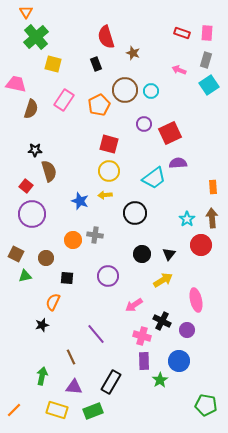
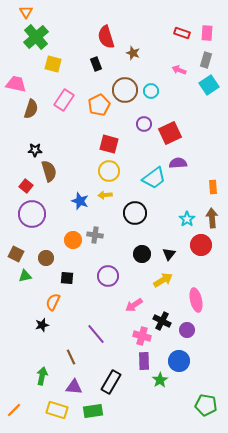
green rectangle at (93, 411): rotated 12 degrees clockwise
